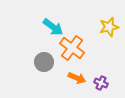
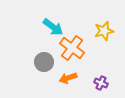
yellow star: moved 5 px left, 4 px down
orange arrow: moved 9 px left; rotated 138 degrees clockwise
